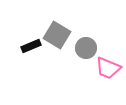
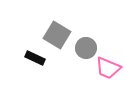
black rectangle: moved 4 px right, 12 px down; rotated 48 degrees clockwise
